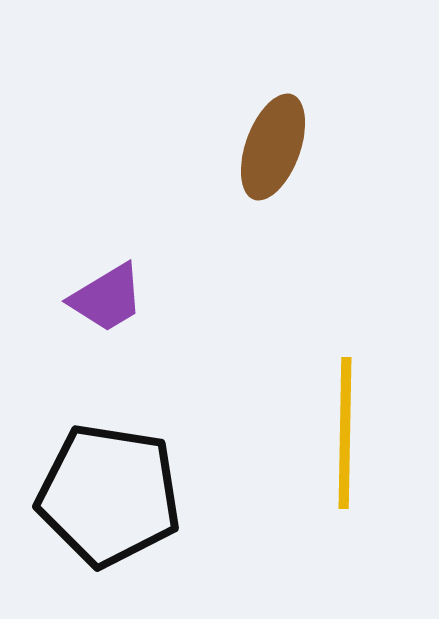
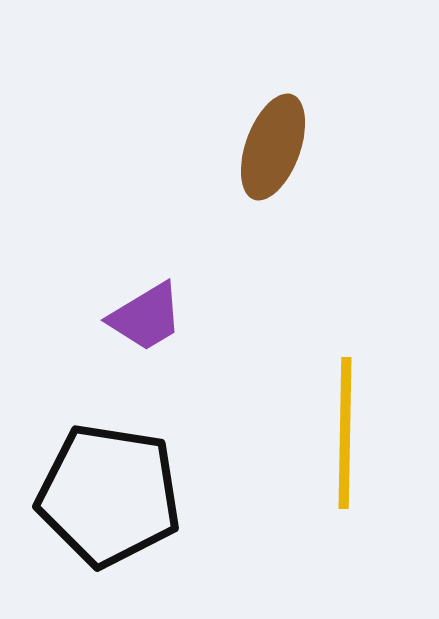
purple trapezoid: moved 39 px right, 19 px down
